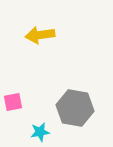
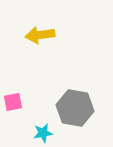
cyan star: moved 3 px right, 1 px down
